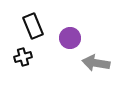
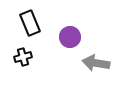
black rectangle: moved 3 px left, 3 px up
purple circle: moved 1 px up
